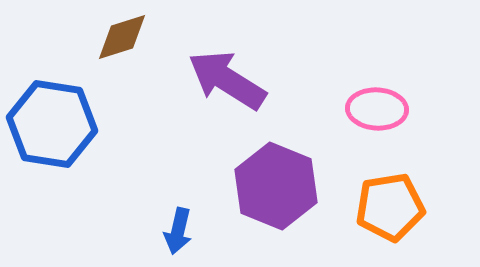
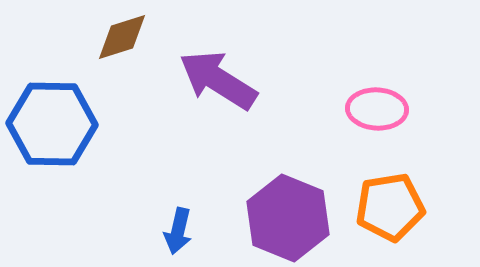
purple arrow: moved 9 px left
blue hexagon: rotated 8 degrees counterclockwise
purple hexagon: moved 12 px right, 32 px down
